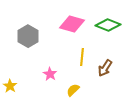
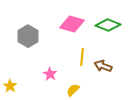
brown arrow: moved 2 px left, 2 px up; rotated 78 degrees clockwise
